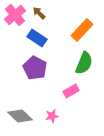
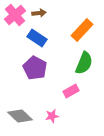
brown arrow: rotated 128 degrees clockwise
